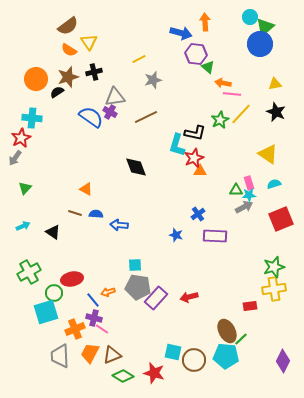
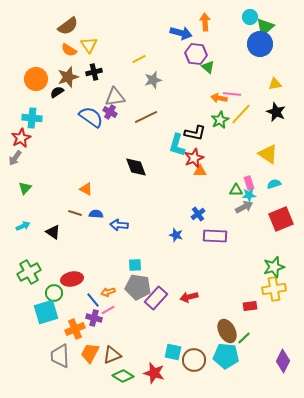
yellow triangle at (89, 42): moved 3 px down
orange arrow at (223, 83): moved 4 px left, 15 px down
pink line at (102, 329): moved 6 px right, 19 px up; rotated 64 degrees counterclockwise
green line at (241, 339): moved 3 px right, 1 px up
